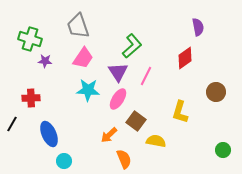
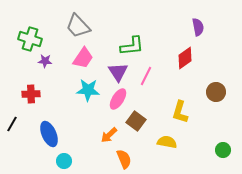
gray trapezoid: rotated 24 degrees counterclockwise
green L-shape: rotated 35 degrees clockwise
red cross: moved 4 px up
yellow semicircle: moved 11 px right, 1 px down
